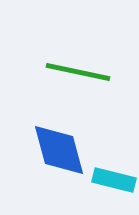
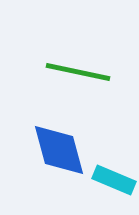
cyan rectangle: rotated 9 degrees clockwise
